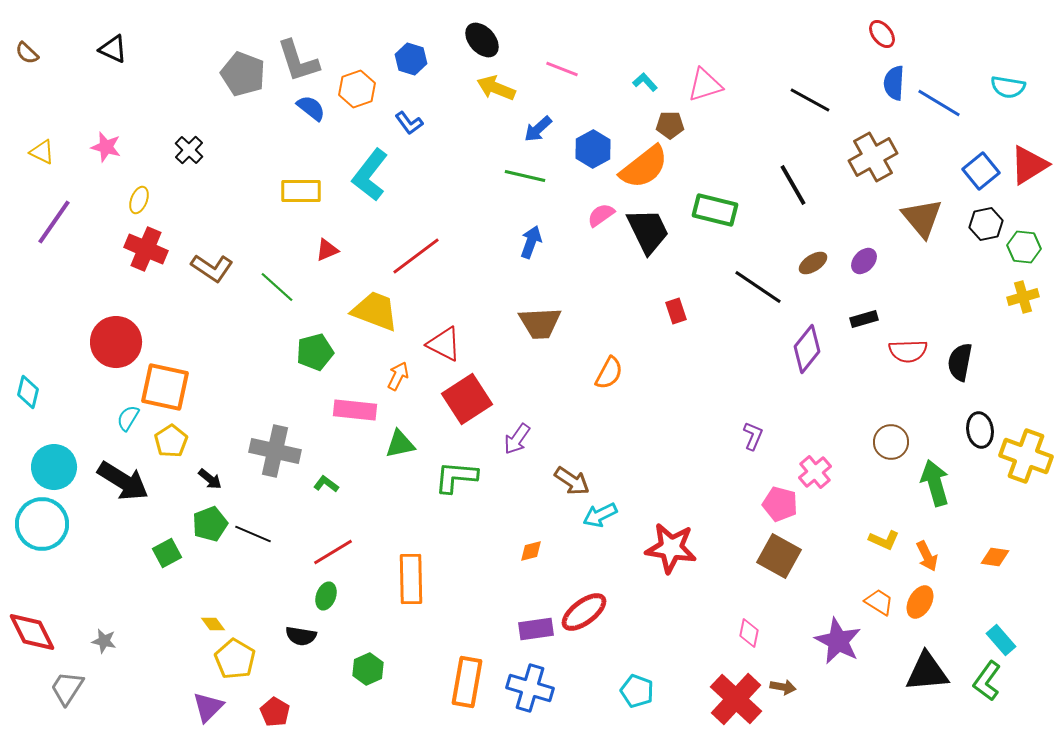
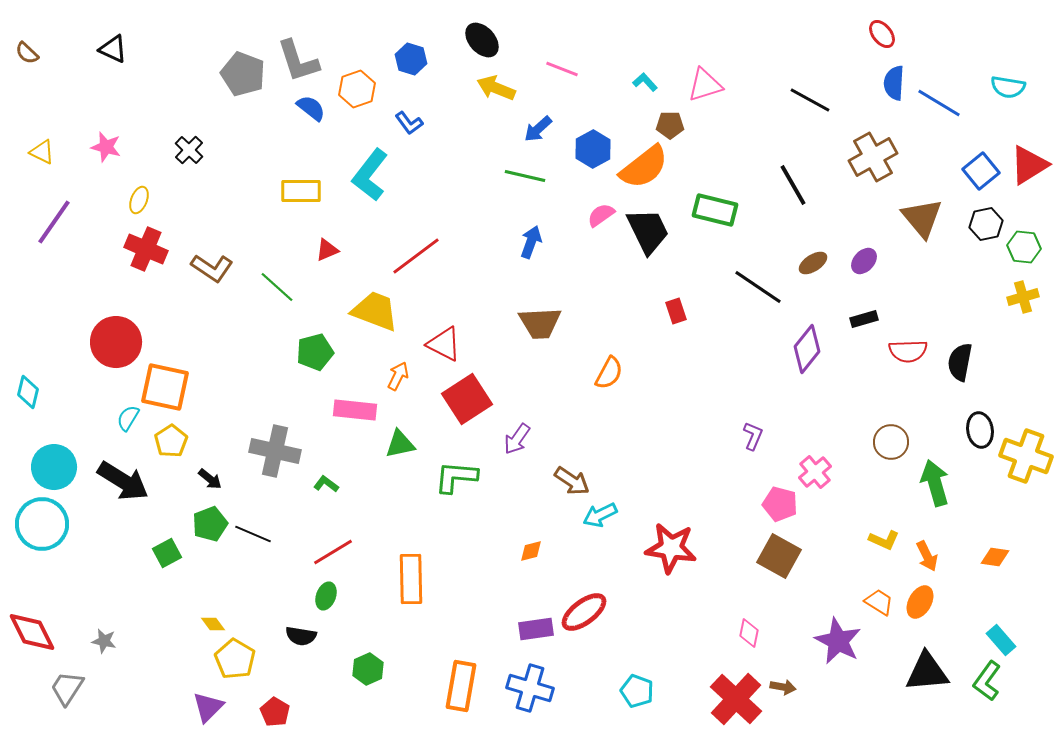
orange rectangle at (467, 682): moved 6 px left, 4 px down
